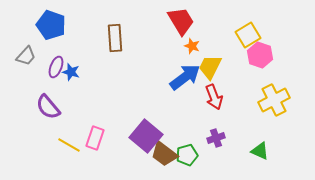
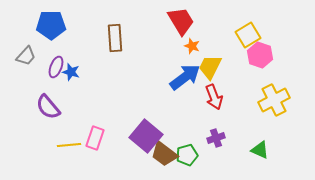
blue pentagon: rotated 20 degrees counterclockwise
yellow line: rotated 35 degrees counterclockwise
green triangle: moved 1 px up
